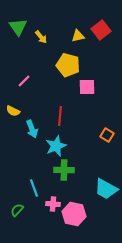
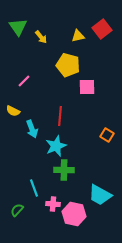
red square: moved 1 px right, 1 px up
cyan trapezoid: moved 6 px left, 6 px down
